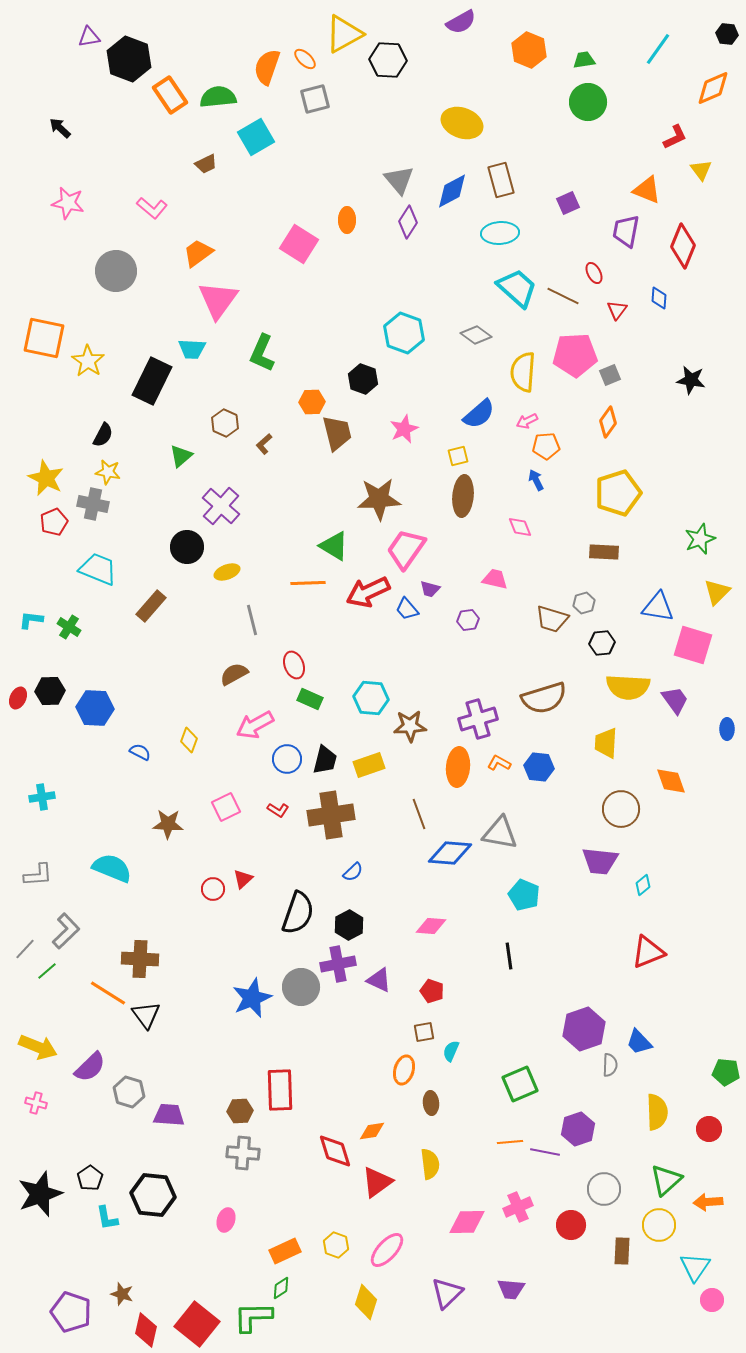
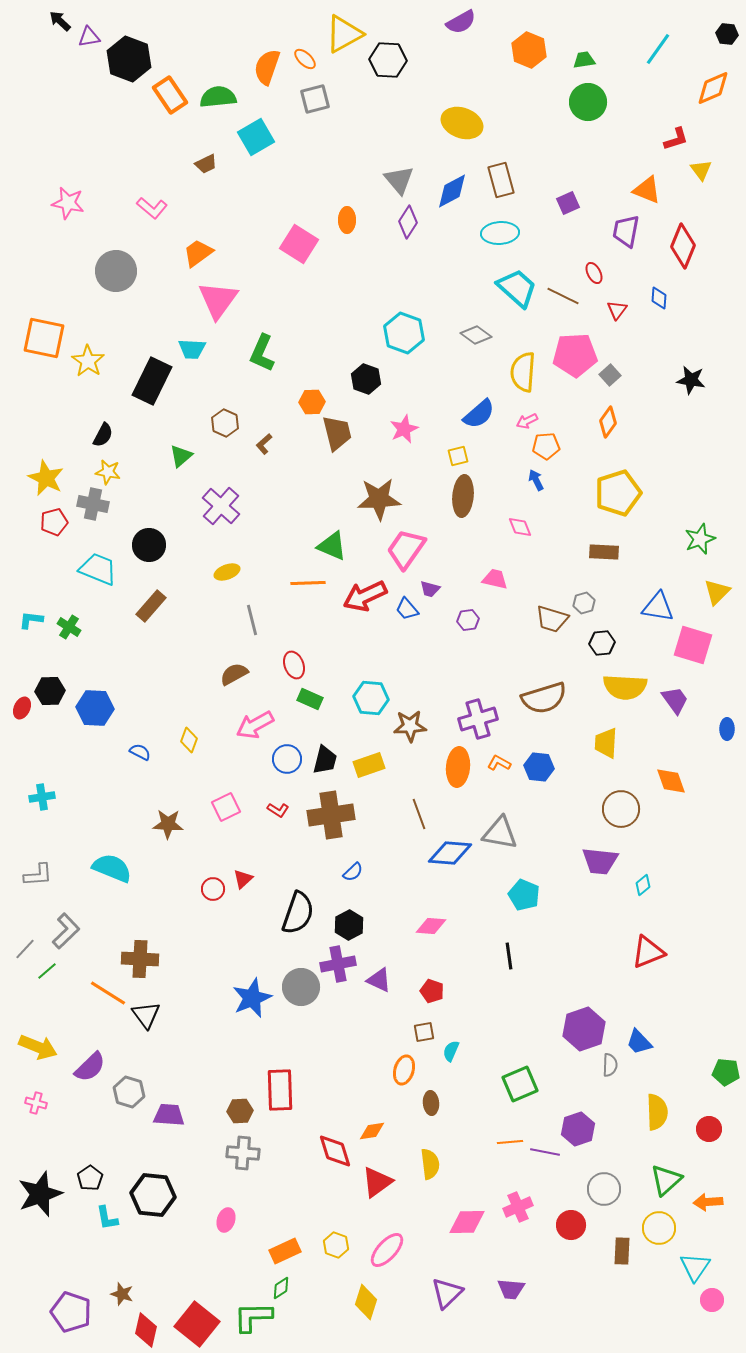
black arrow at (60, 128): moved 107 px up
red L-shape at (675, 137): moved 1 px right, 2 px down; rotated 8 degrees clockwise
gray square at (610, 375): rotated 20 degrees counterclockwise
black hexagon at (363, 379): moved 3 px right
red pentagon at (54, 522): rotated 8 degrees clockwise
green triangle at (334, 546): moved 2 px left; rotated 8 degrees counterclockwise
black circle at (187, 547): moved 38 px left, 2 px up
red arrow at (368, 592): moved 3 px left, 4 px down
yellow semicircle at (628, 687): moved 3 px left
red ellipse at (18, 698): moved 4 px right, 10 px down
yellow circle at (659, 1225): moved 3 px down
